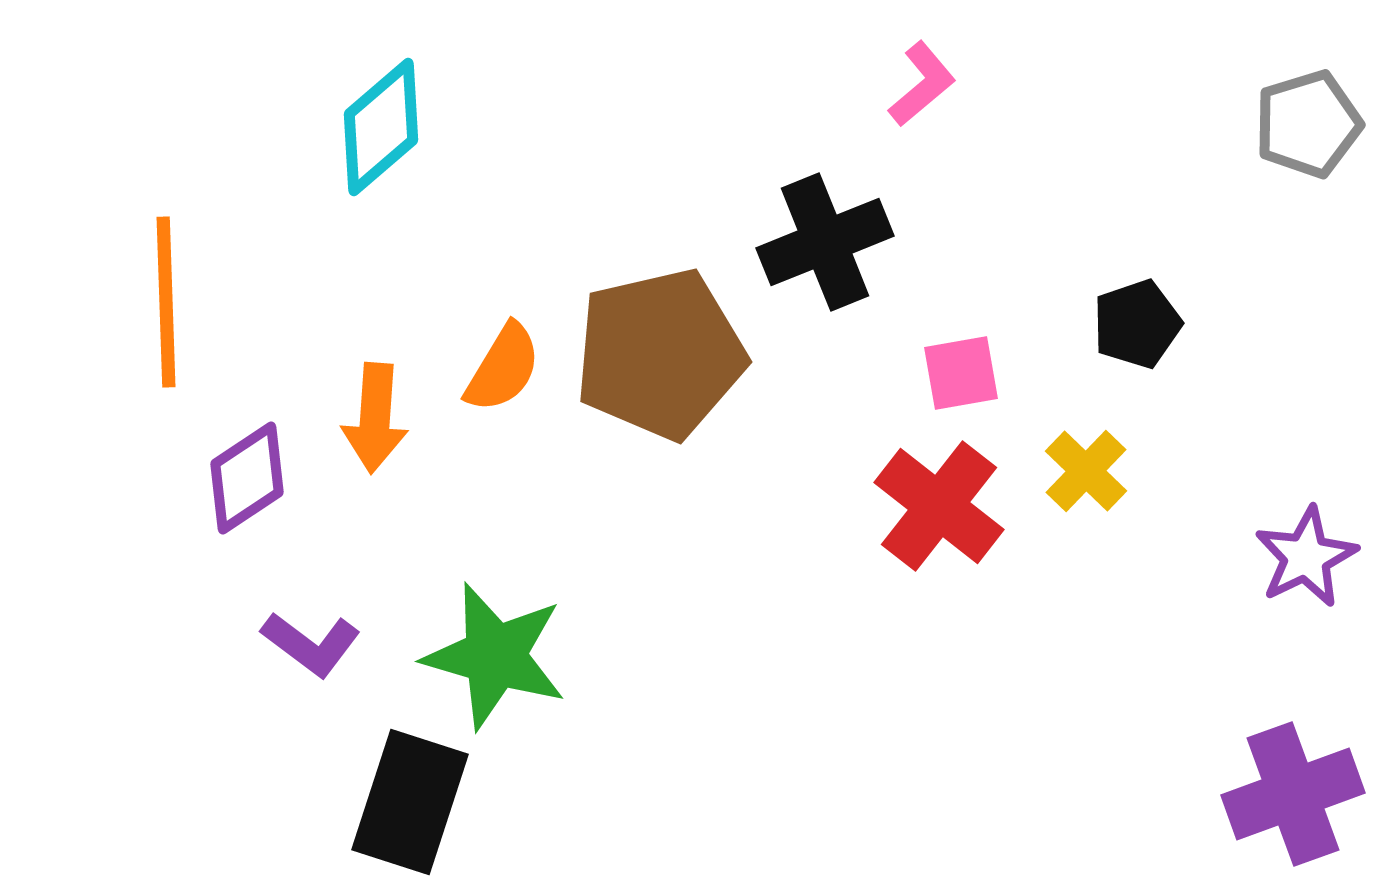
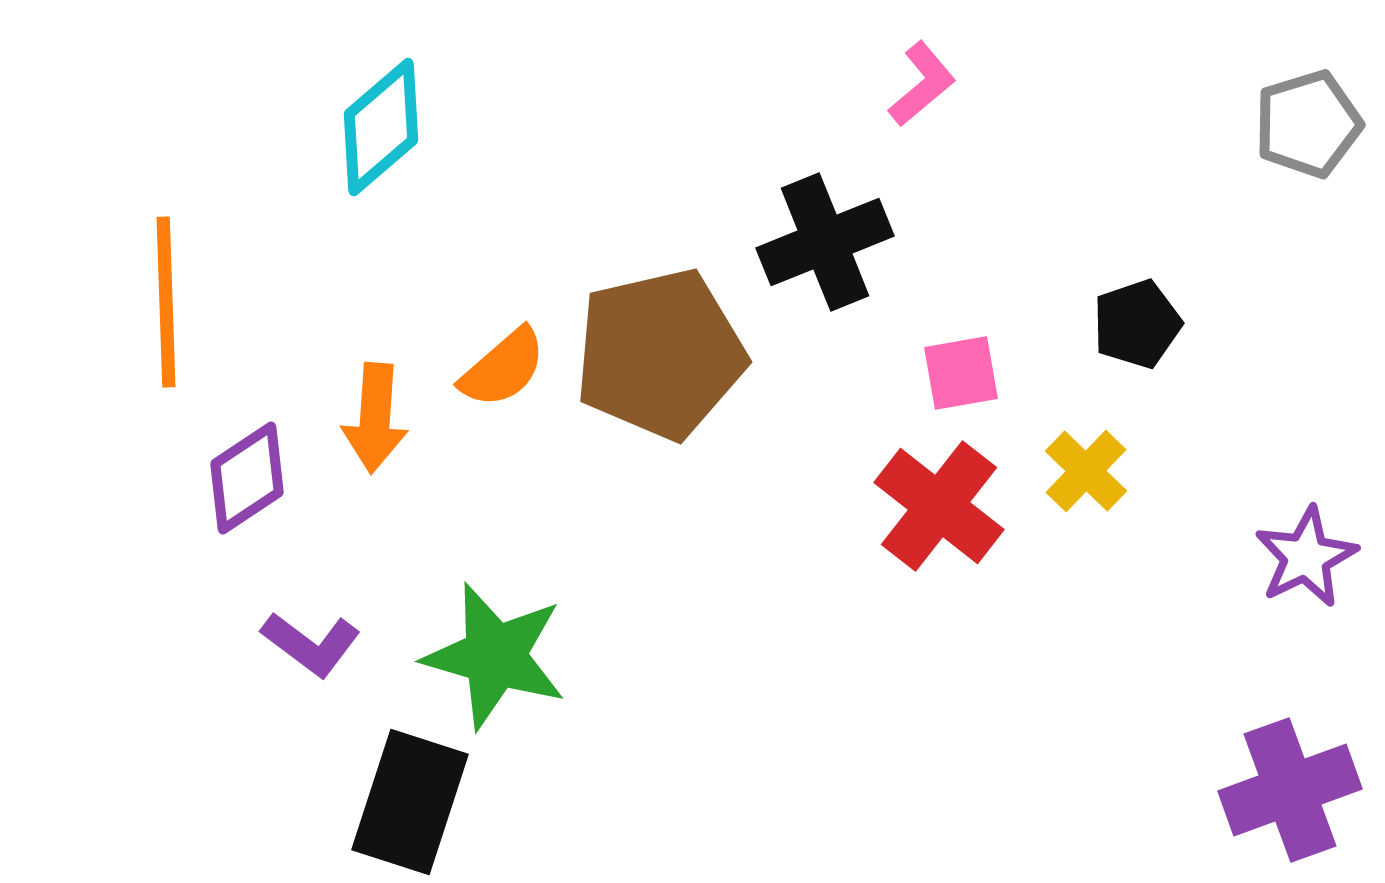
orange semicircle: rotated 18 degrees clockwise
purple cross: moved 3 px left, 4 px up
